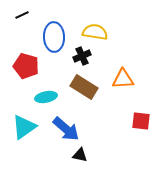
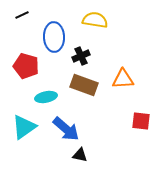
yellow semicircle: moved 12 px up
black cross: moved 1 px left
brown rectangle: moved 2 px up; rotated 12 degrees counterclockwise
